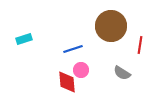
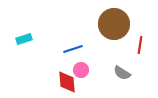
brown circle: moved 3 px right, 2 px up
